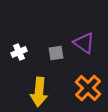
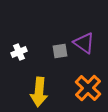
gray square: moved 4 px right, 2 px up
